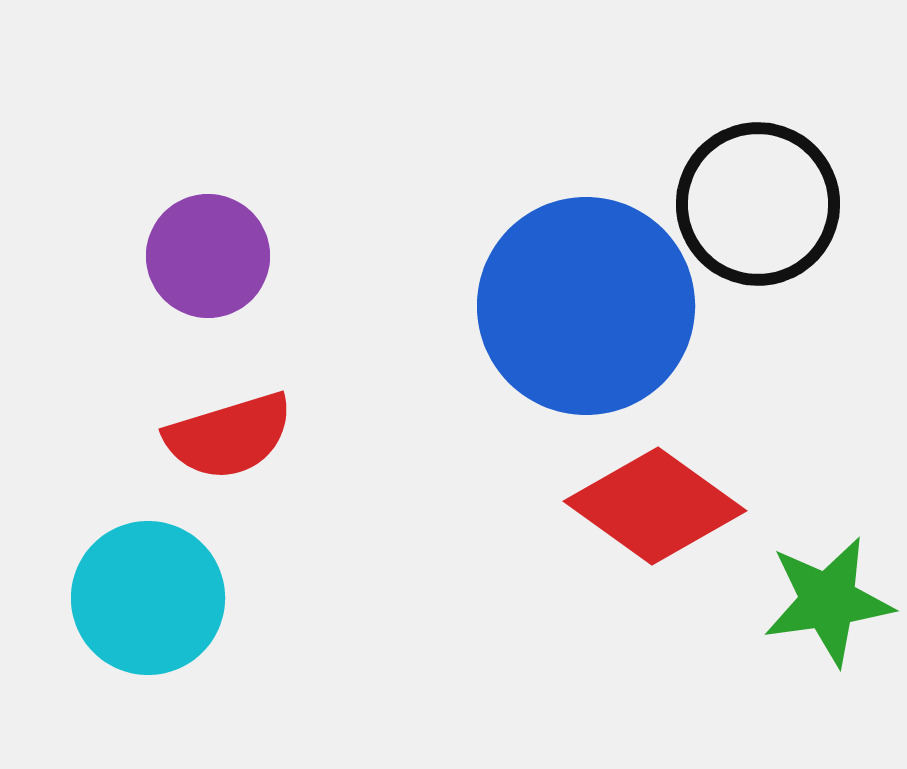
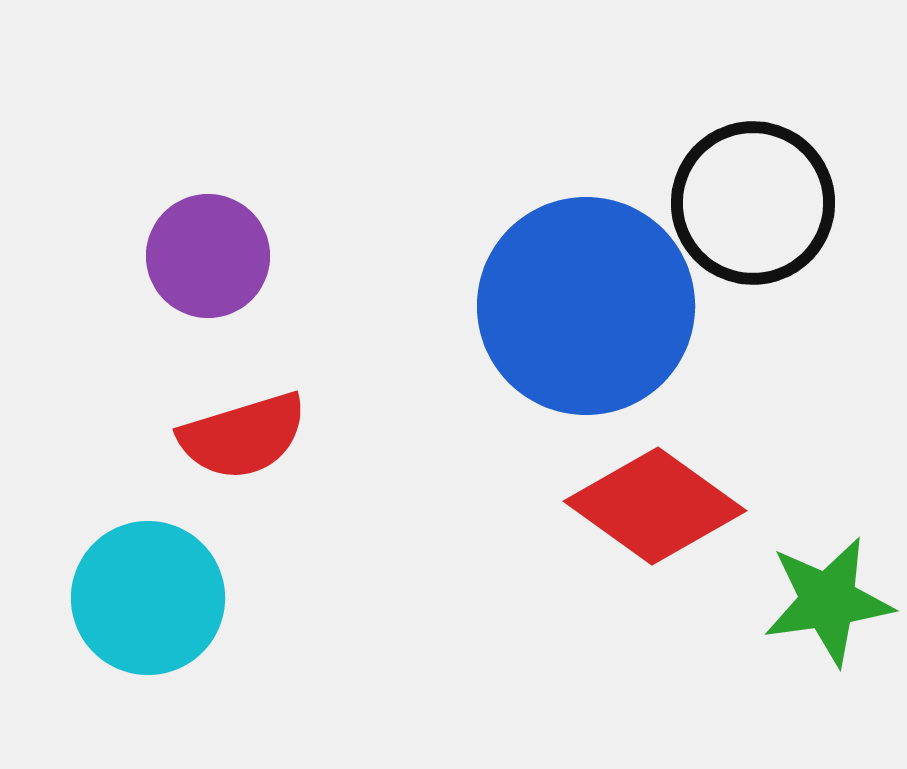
black circle: moved 5 px left, 1 px up
red semicircle: moved 14 px right
